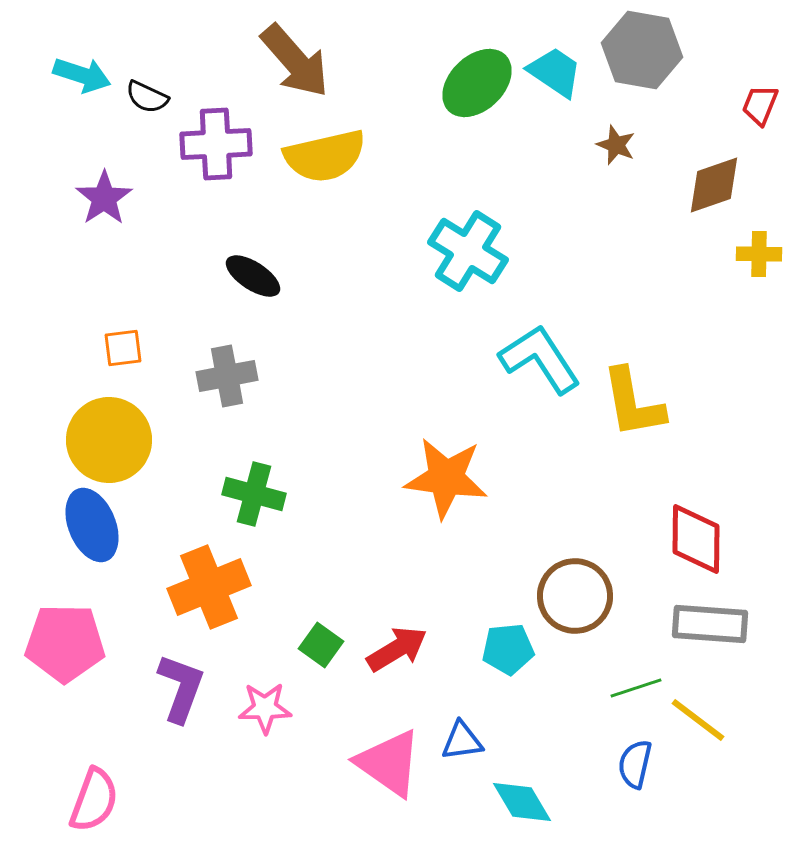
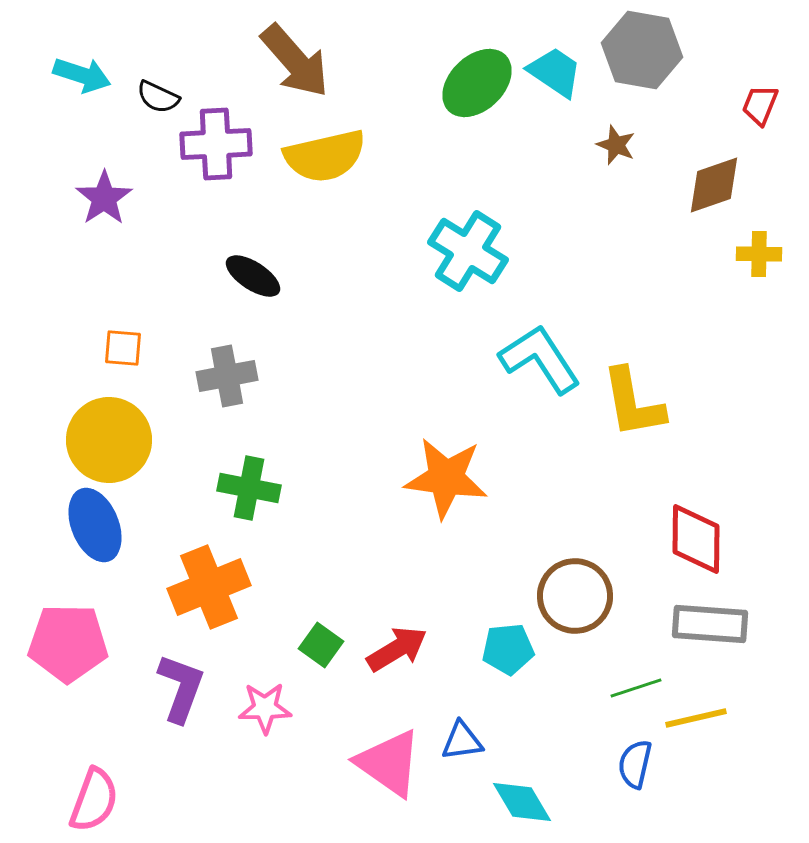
black semicircle: moved 11 px right
orange square: rotated 12 degrees clockwise
green cross: moved 5 px left, 6 px up; rotated 4 degrees counterclockwise
blue ellipse: moved 3 px right
pink pentagon: moved 3 px right
yellow line: moved 2 px left, 2 px up; rotated 50 degrees counterclockwise
